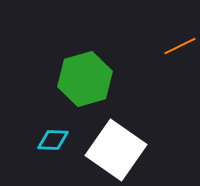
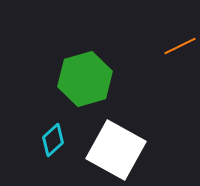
cyan diamond: rotated 44 degrees counterclockwise
white square: rotated 6 degrees counterclockwise
